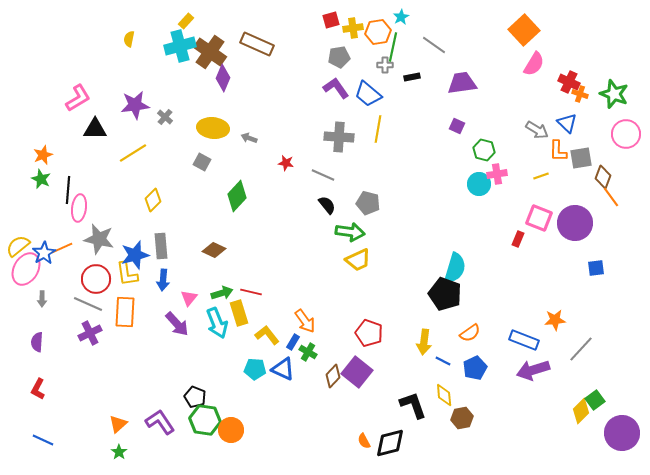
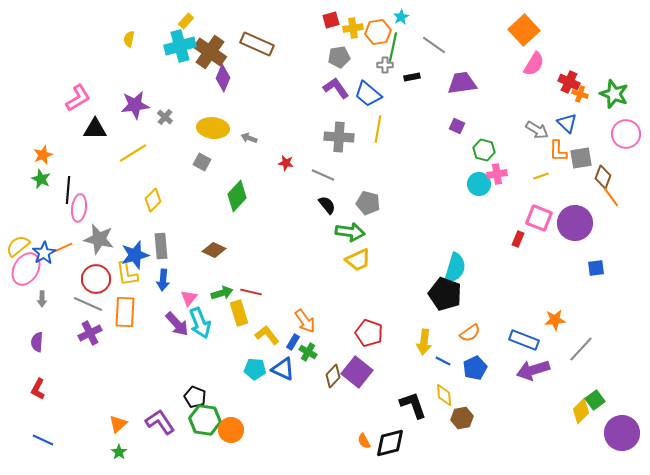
cyan arrow at (217, 323): moved 17 px left
